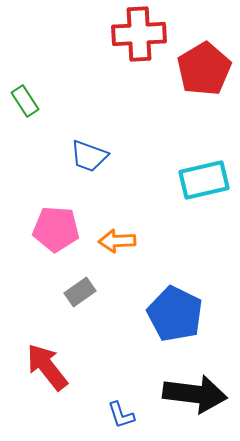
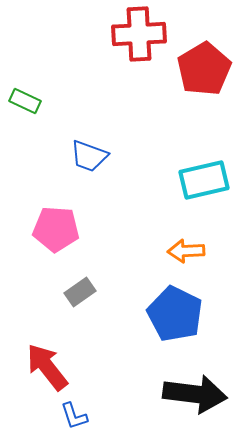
green rectangle: rotated 32 degrees counterclockwise
orange arrow: moved 69 px right, 10 px down
blue L-shape: moved 47 px left, 1 px down
